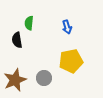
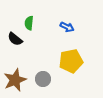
blue arrow: rotated 48 degrees counterclockwise
black semicircle: moved 2 px left, 1 px up; rotated 42 degrees counterclockwise
gray circle: moved 1 px left, 1 px down
